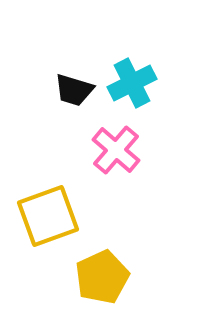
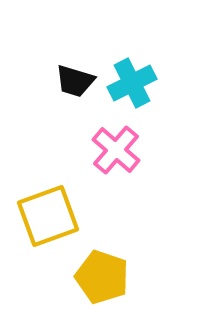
black trapezoid: moved 1 px right, 9 px up
yellow pentagon: rotated 28 degrees counterclockwise
